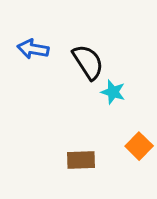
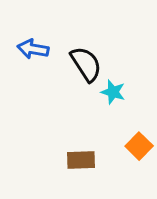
black semicircle: moved 2 px left, 2 px down
